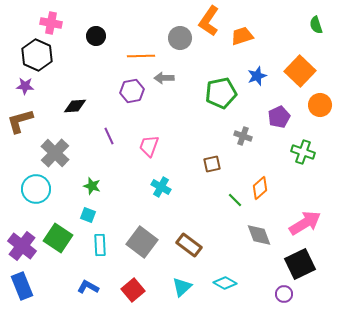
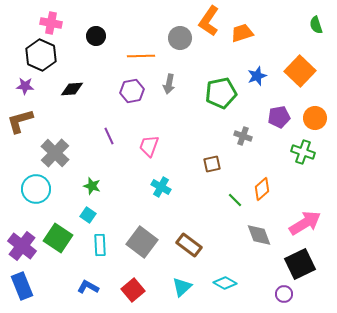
orange trapezoid at (242, 36): moved 3 px up
black hexagon at (37, 55): moved 4 px right
gray arrow at (164, 78): moved 5 px right, 6 px down; rotated 78 degrees counterclockwise
orange circle at (320, 105): moved 5 px left, 13 px down
black diamond at (75, 106): moved 3 px left, 17 px up
purple pentagon at (279, 117): rotated 15 degrees clockwise
orange diamond at (260, 188): moved 2 px right, 1 px down
cyan square at (88, 215): rotated 14 degrees clockwise
